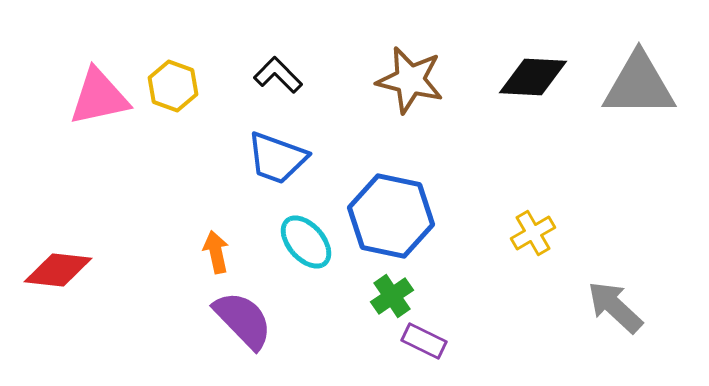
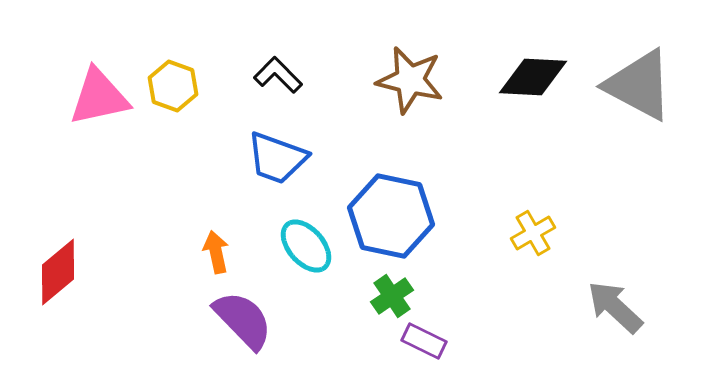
gray triangle: rotated 28 degrees clockwise
cyan ellipse: moved 4 px down
red diamond: moved 2 px down; rotated 46 degrees counterclockwise
